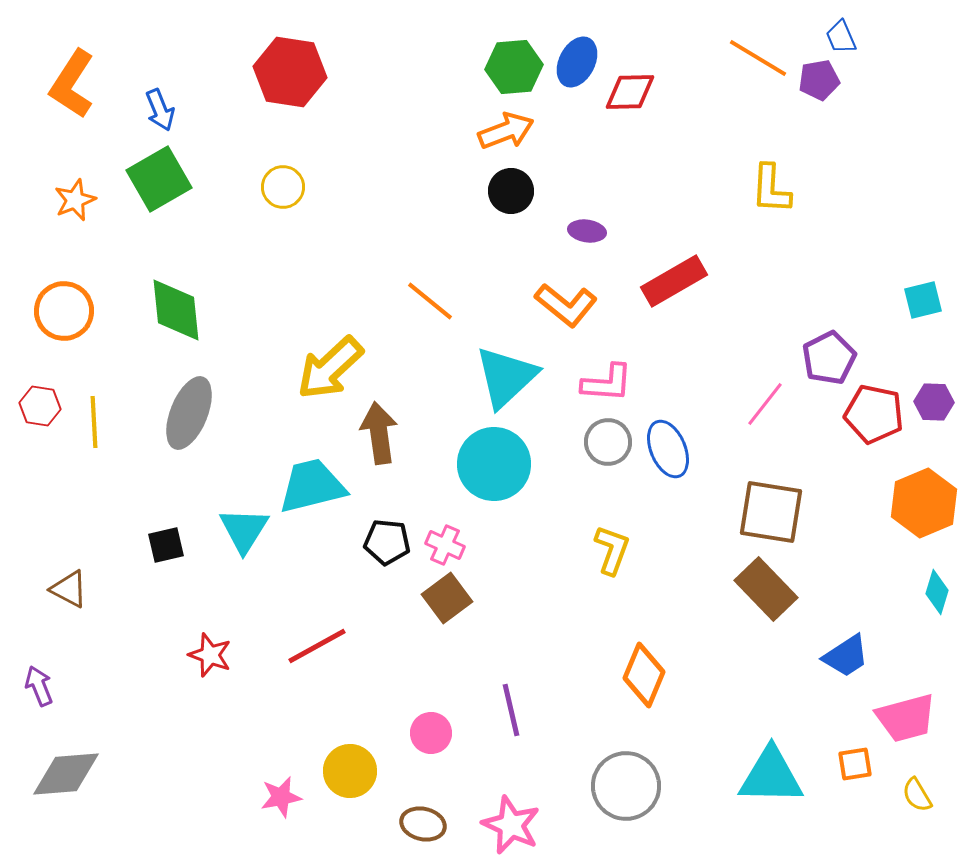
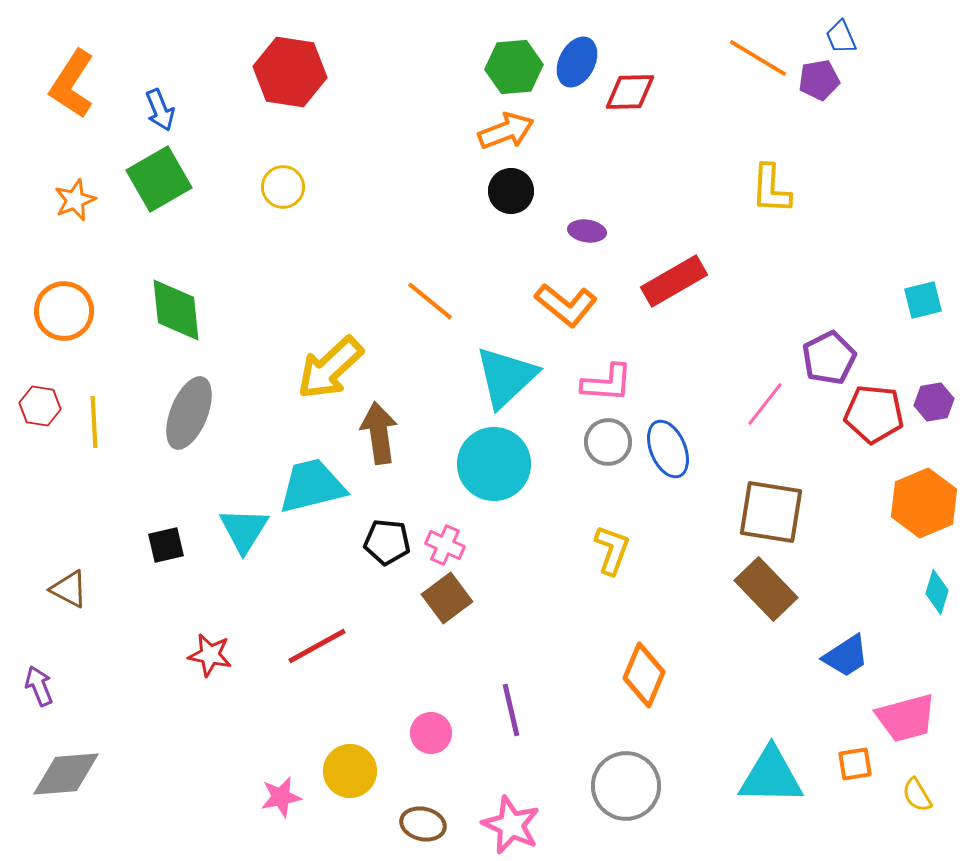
purple hexagon at (934, 402): rotated 12 degrees counterclockwise
red pentagon at (874, 414): rotated 6 degrees counterclockwise
red star at (210, 655): rotated 9 degrees counterclockwise
